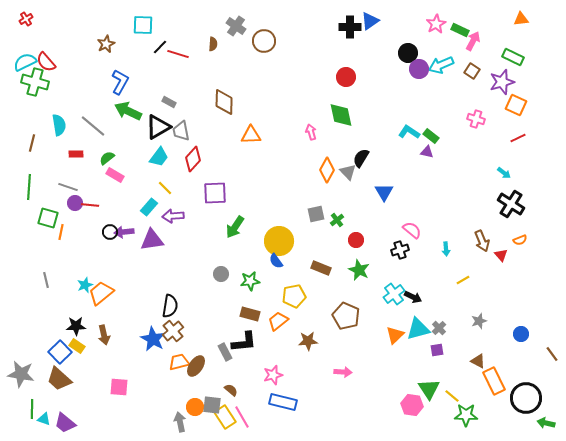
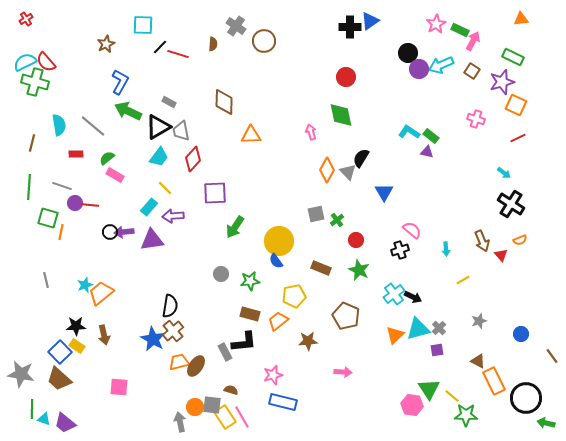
gray line at (68, 187): moved 6 px left, 1 px up
brown line at (552, 354): moved 2 px down
brown semicircle at (231, 390): rotated 24 degrees counterclockwise
